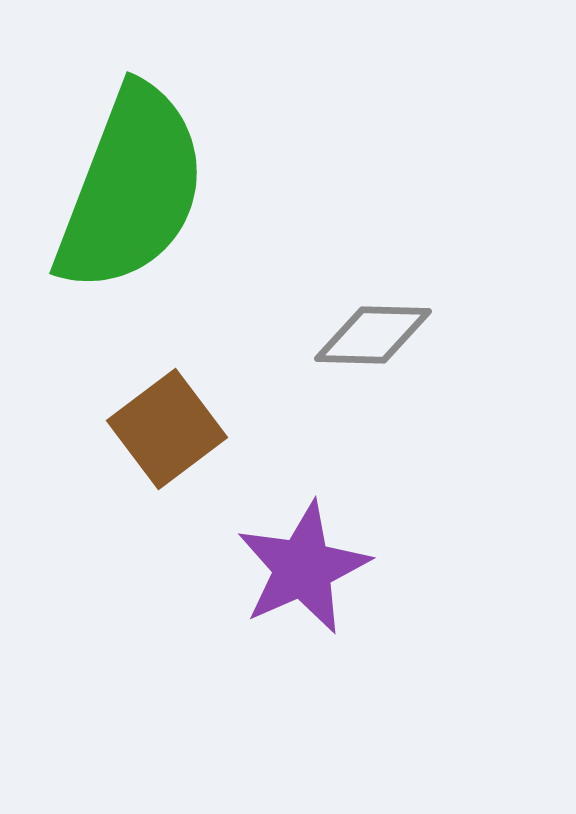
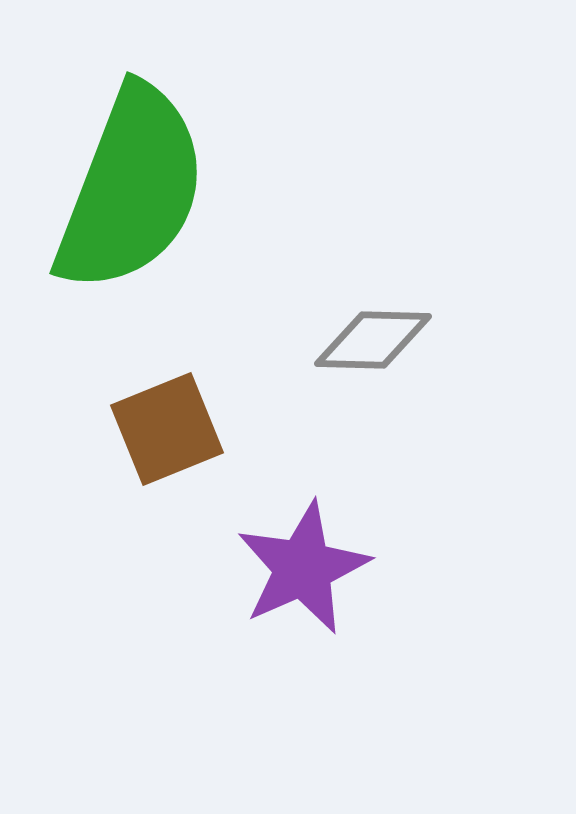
gray diamond: moved 5 px down
brown square: rotated 15 degrees clockwise
